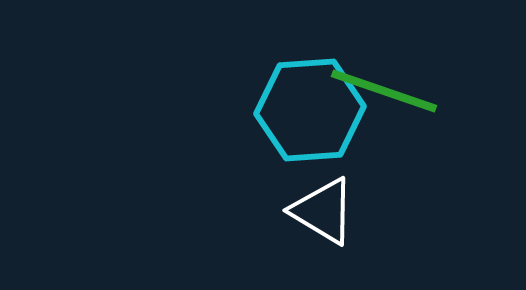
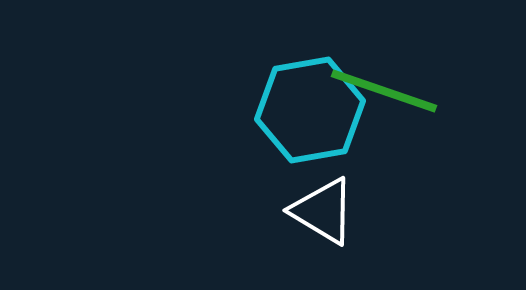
cyan hexagon: rotated 6 degrees counterclockwise
